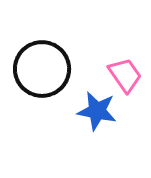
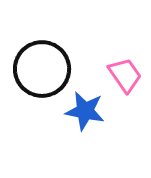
blue star: moved 12 px left
